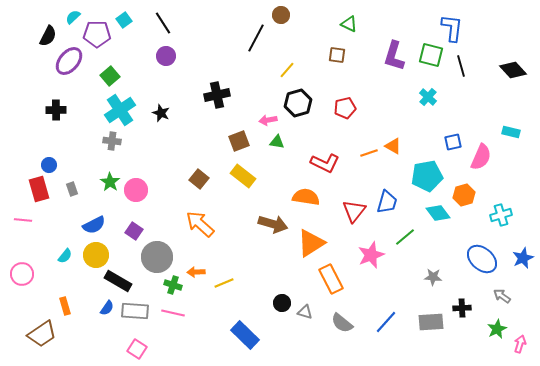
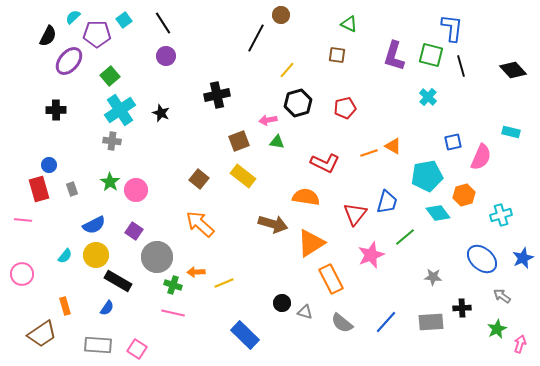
red triangle at (354, 211): moved 1 px right, 3 px down
gray rectangle at (135, 311): moved 37 px left, 34 px down
